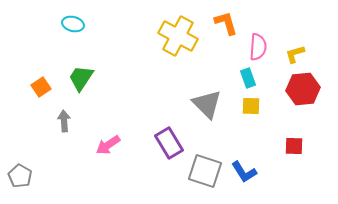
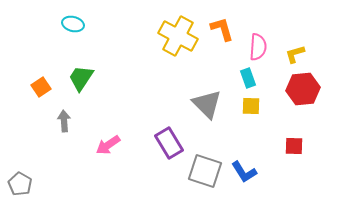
orange L-shape: moved 4 px left, 6 px down
gray pentagon: moved 8 px down
